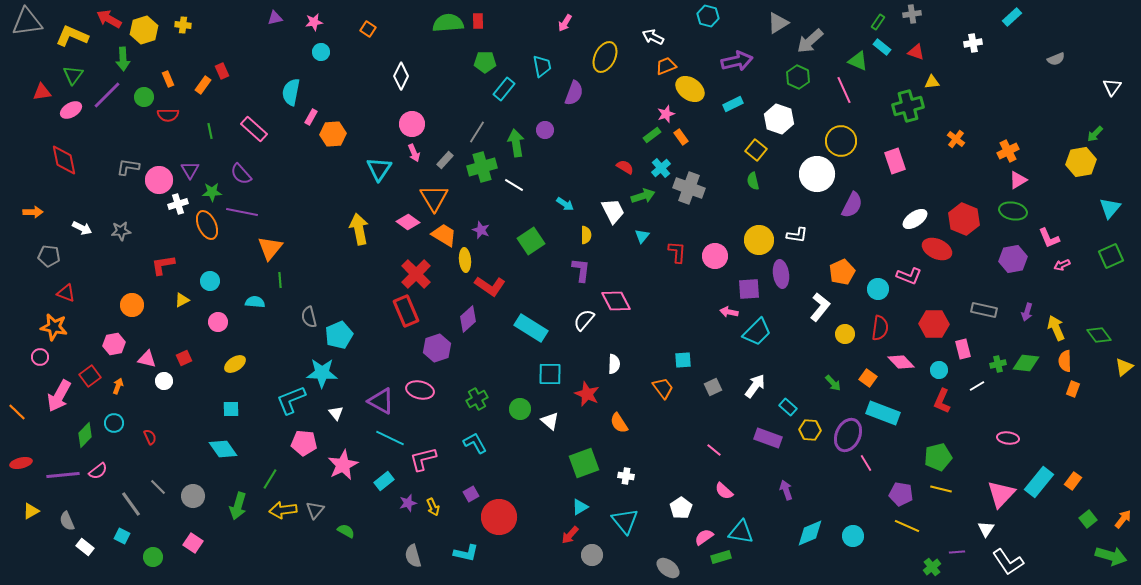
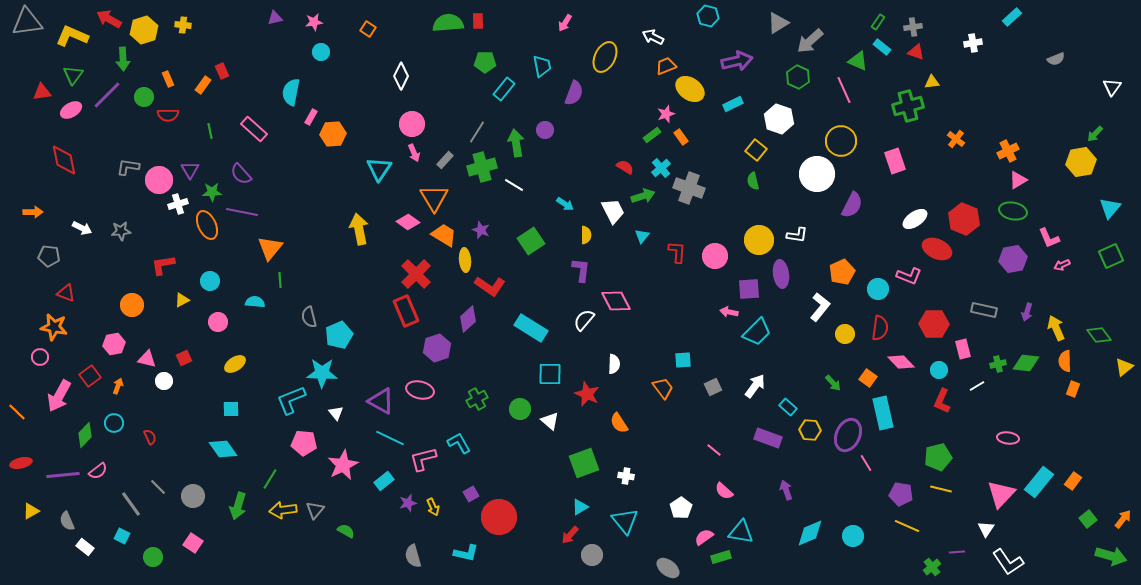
gray cross at (912, 14): moved 1 px right, 13 px down
cyan rectangle at (883, 413): rotated 56 degrees clockwise
cyan L-shape at (475, 443): moved 16 px left
